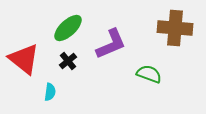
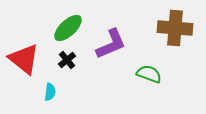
black cross: moved 1 px left, 1 px up
